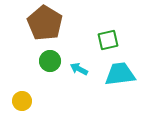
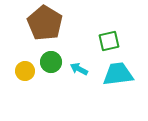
green square: moved 1 px right, 1 px down
green circle: moved 1 px right, 1 px down
cyan trapezoid: moved 2 px left
yellow circle: moved 3 px right, 30 px up
